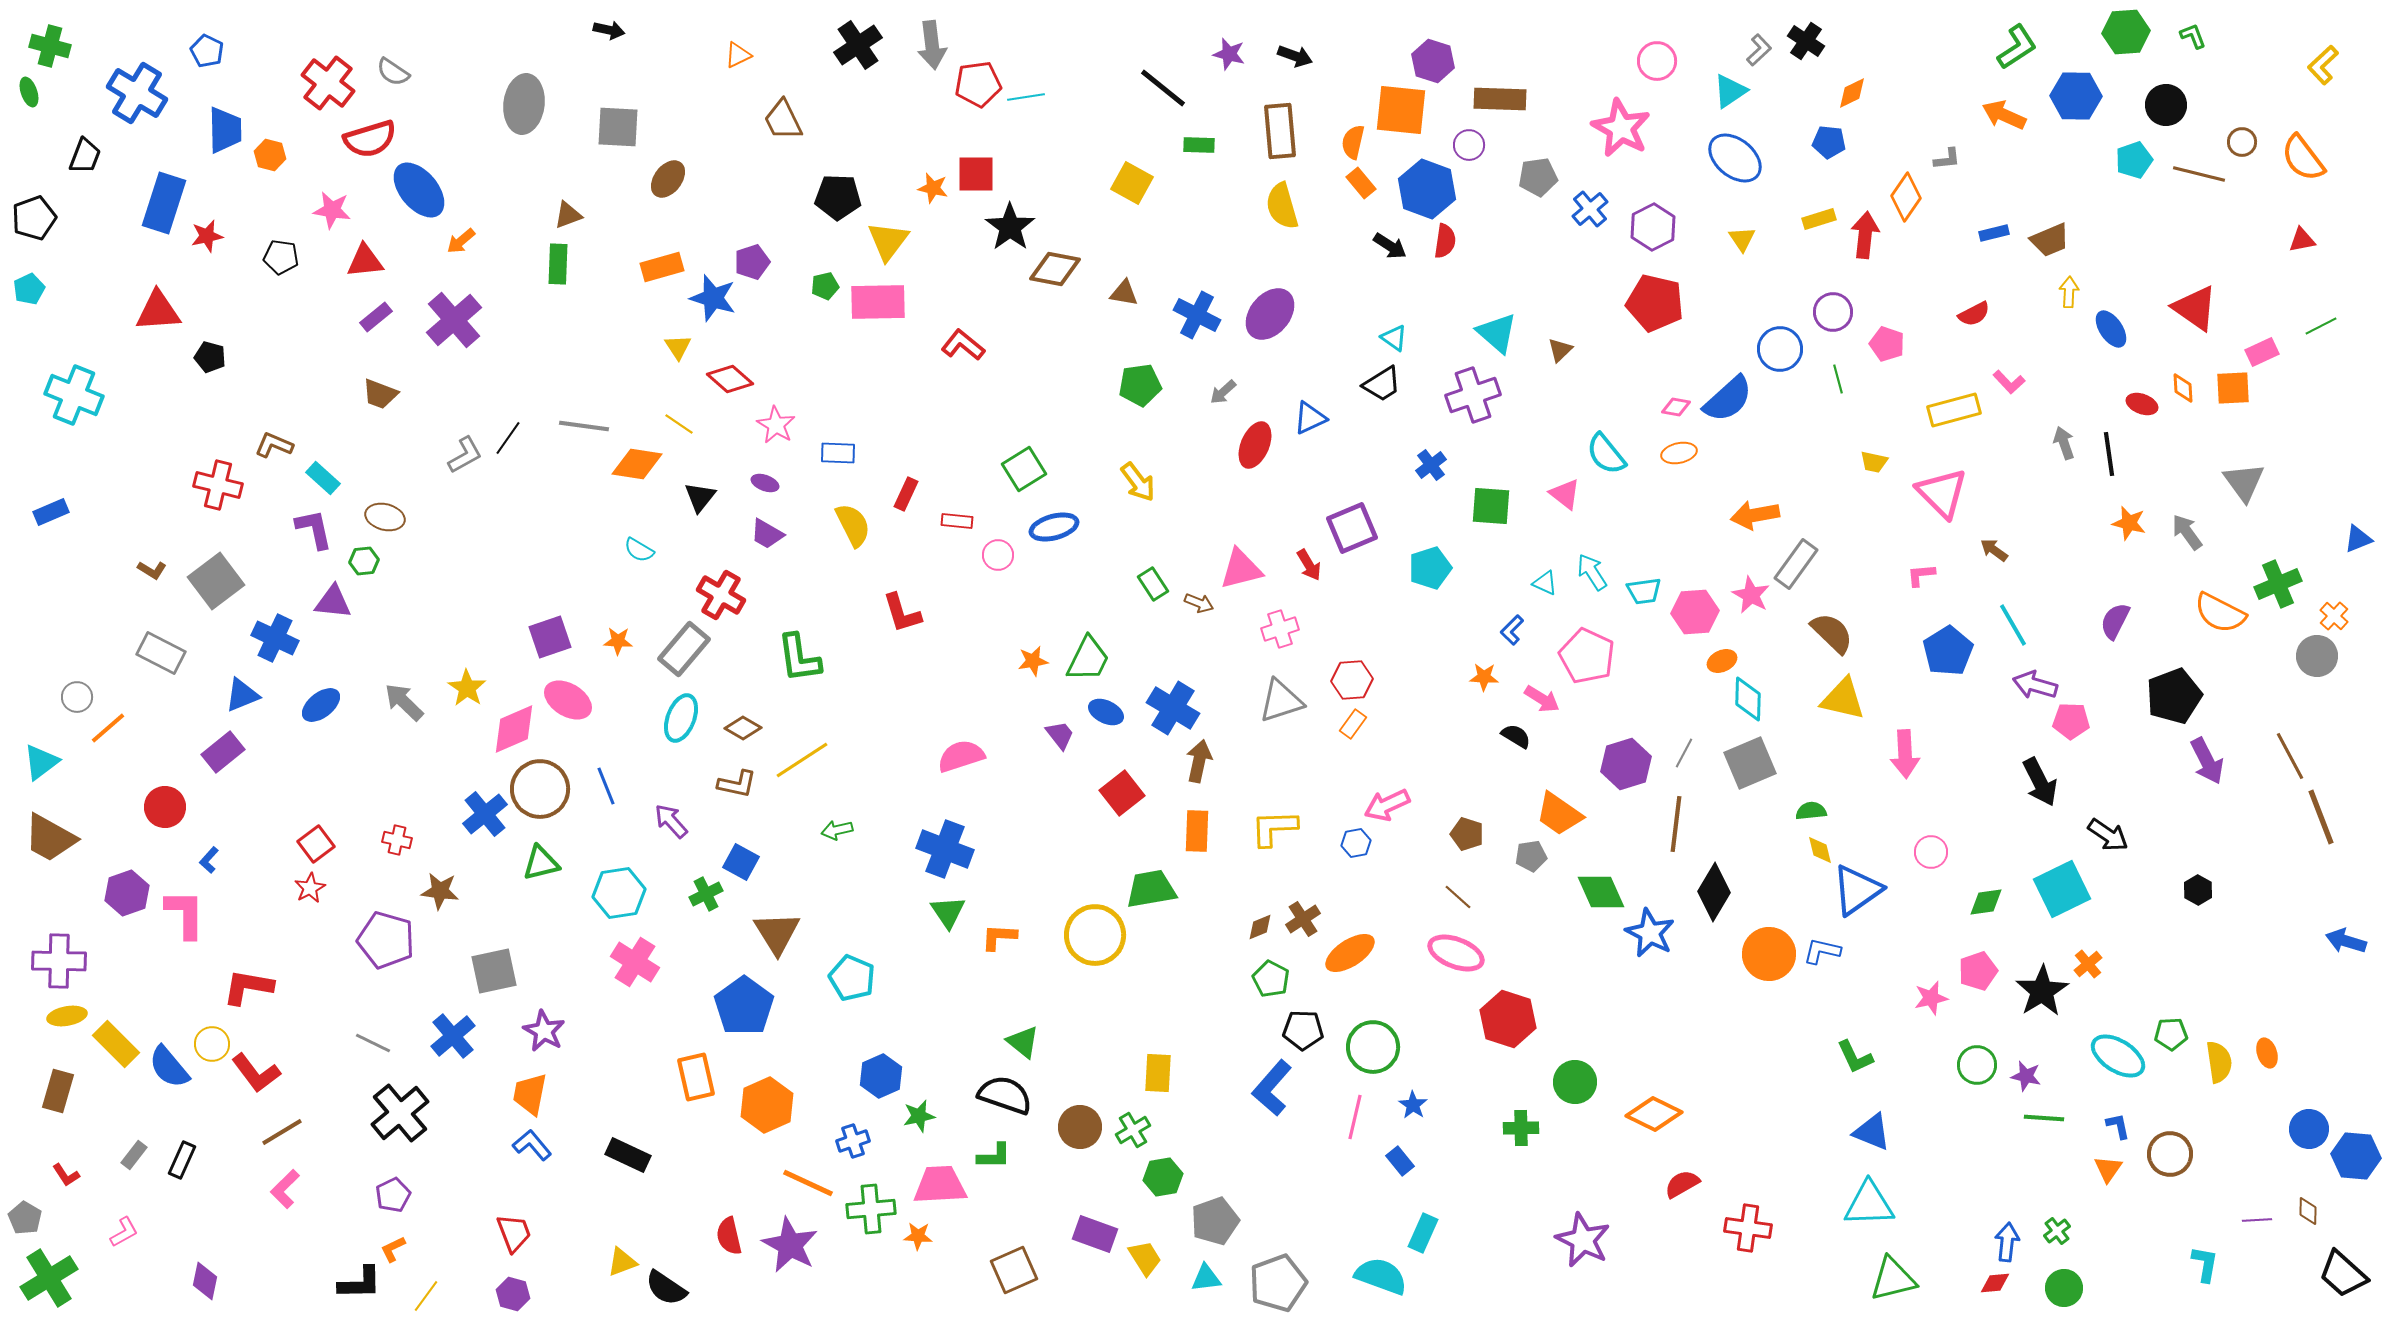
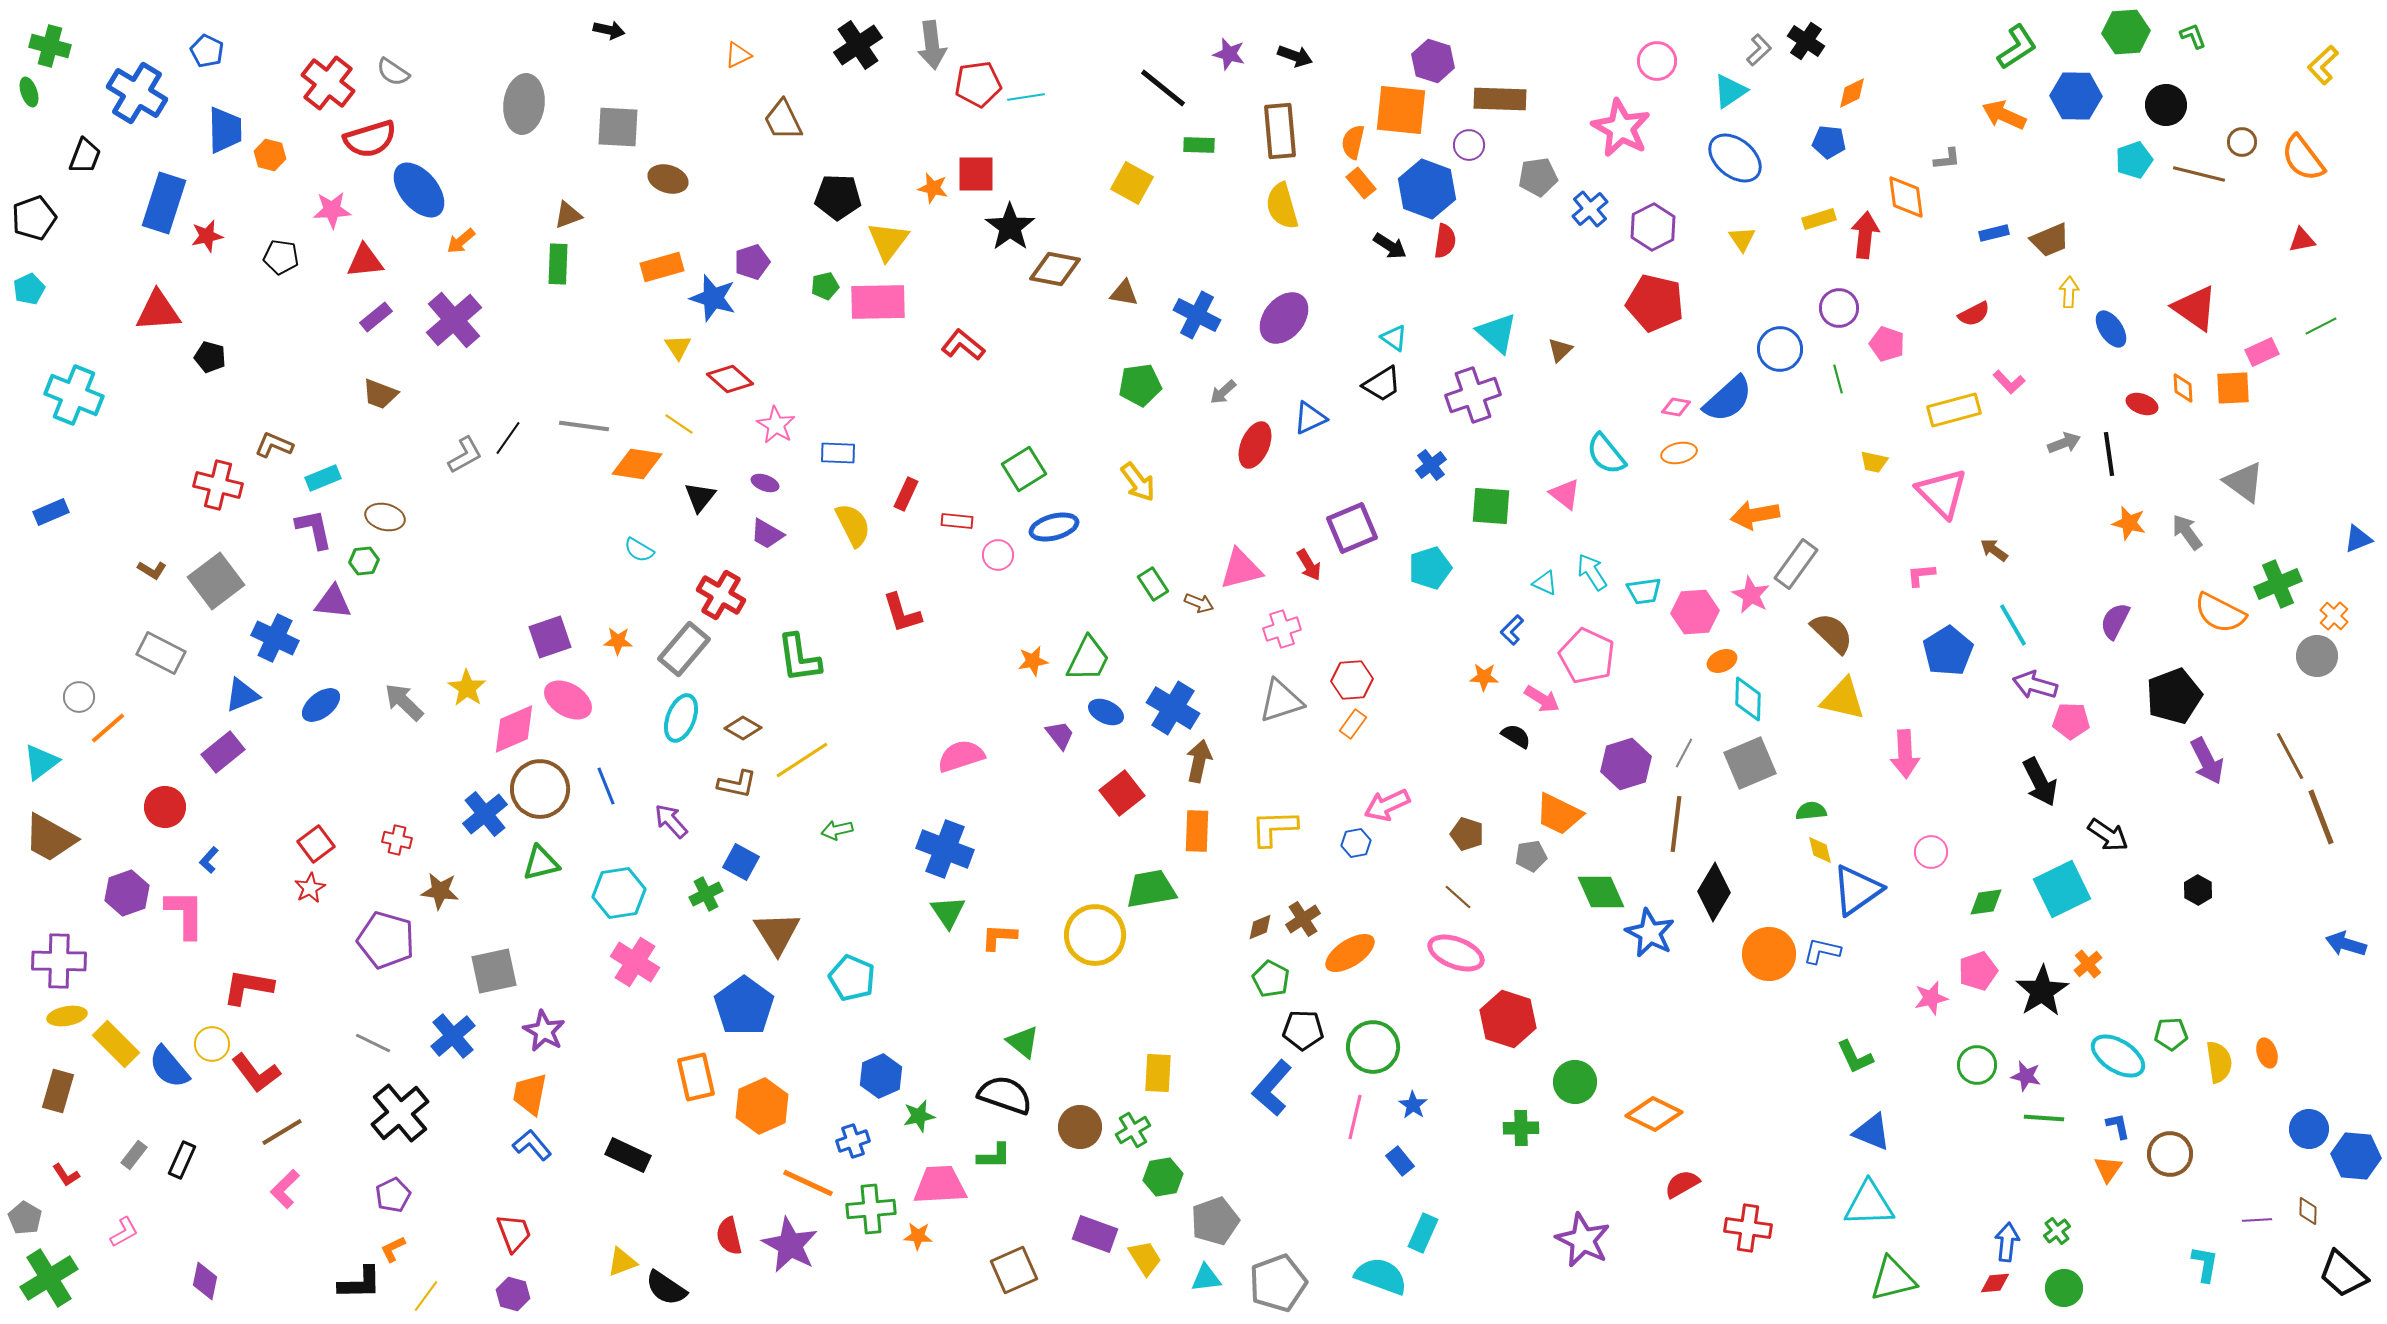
brown ellipse at (668, 179): rotated 69 degrees clockwise
orange diamond at (1906, 197): rotated 42 degrees counterclockwise
pink star at (332, 210): rotated 12 degrees counterclockwise
purple circle at (1833, 312): moved 6 px right, 4 px up
purple ellipse at (1270, 314): moved 14 px right, 4 px down
gray arrow at (2064, 443): rotated 88 degrees clockwise
cyan rectangle at (323, 478): rotated 64 degrees counterclockwise
gray triangle at (2244, 482): rotated 18 degrees counterclockwise
pink cross at (1280, 629): moved 2 px right
gray circle at (77, 697): moved 2 px right
orange trapezoid at (1559, 814): rotated 9 degrees counterclockwise
blue arrow at (2346, 941): moved 3 px down
orange hexagon at (767, 1105): moved 5 px left, 1 px down
